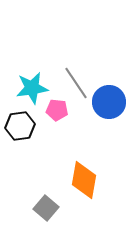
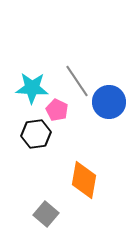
gray line: moved 1 px right, 2 px up
cyan star: rotated 12 degrees clockwise
pink pentagon: rotated 20 degrees clockwise
black hexagon: moved 16 px right, 8 px down
gray square: moved 6 px down
